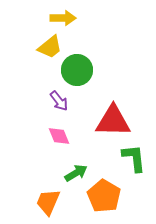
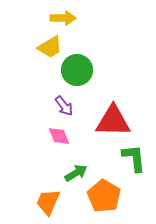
yellow trapezoid: rotated 8 degrees clockwise
purple arrow: moved 5 px right, 5 px down
